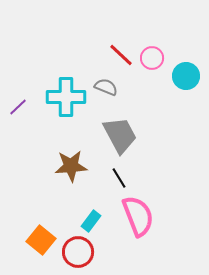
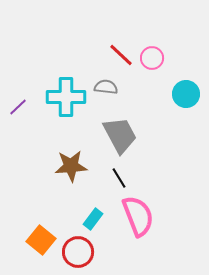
cyan circle: moved 18 px down
gray semicircle: rotated 15 degrees counterclockwise
cyan rectangle: moved 2 px right, 2 px up
